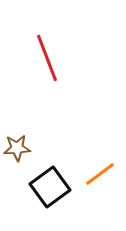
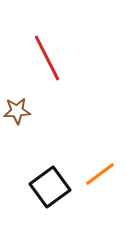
red line: rotated 6 degrees counterclockwise
brown star: moved 37 px up
